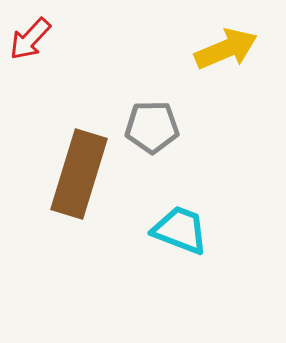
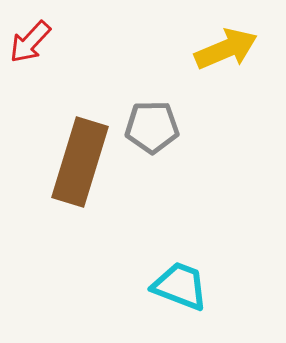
red arrow: moved 3 px down
brown rectangle: moved 1 px right, 12 px up
cyan trapezoid: moved 56 px down
